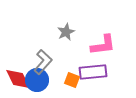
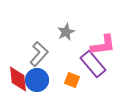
gray L-shape: moved 4 px left, 8 px up
purple rectangle: moved 8 px up; rotated 56 degrees clockwise
red diamond: rotated 20 degrees clockwise
